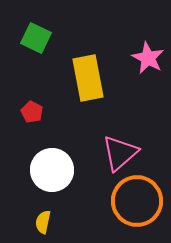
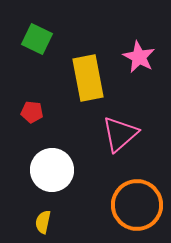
green square: moved 1 px right, 1 px down
pink star: moved 9 px left, 1 px up
red pentagon: rotated 20 degrees counterclockwise
pink triangle: moved 19 px up
orange circle: moved 4 px down
